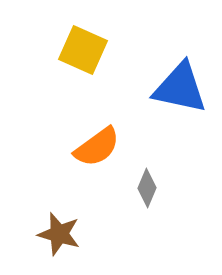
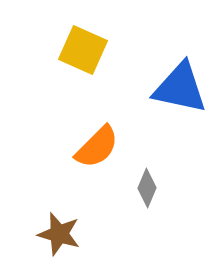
orange semicircle: rotated 9 degrees counterclockwise
